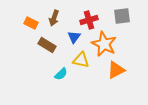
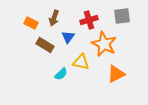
blue triangle: moved 6 px left
brown rectangle: moved 2 px left
yellow triangle: moved 2 px down
orange triangle: moved 4 px down
